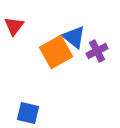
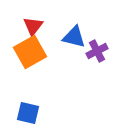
red triangle: moved 19 px right
blue triangle: rotated 25 degrees counterclockwise
orange square: moved 26 px left
